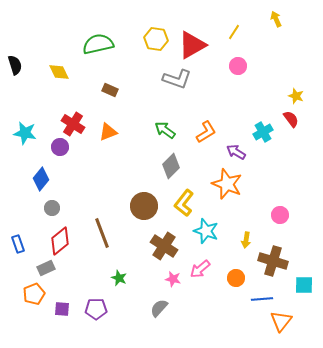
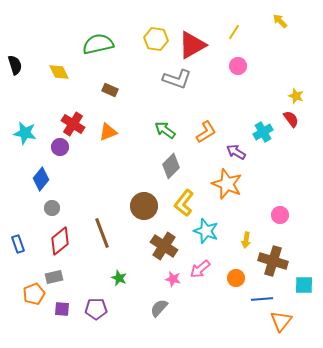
yellow arrow at (276, 19): moved 4 px right, 2 px down; rotated 21 degrees counterclockwise
gray rectangle at (46, 268): moved 8 px right, 9 px down; rotated 12 degrees clockwise
